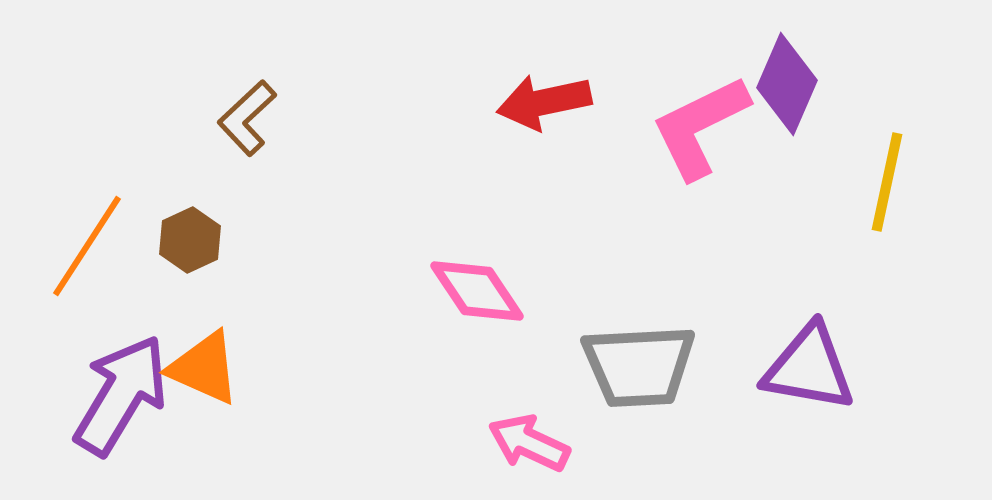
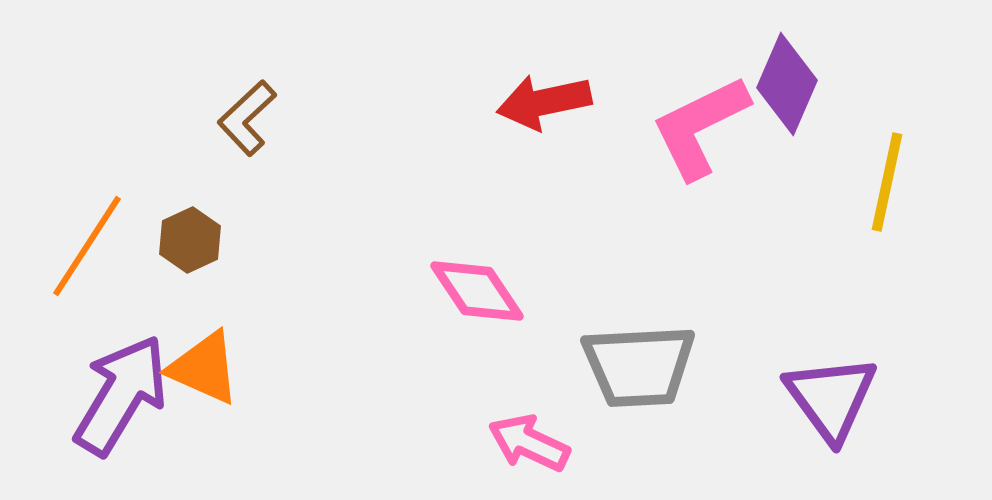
purple triangle: moved 22 px right, 30 px down; rotated 44 degrees clockwise
